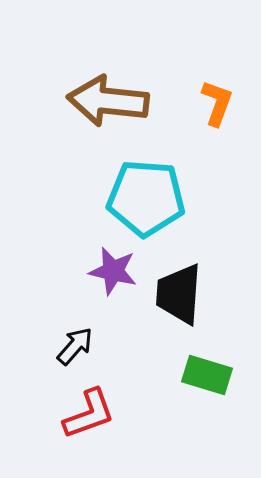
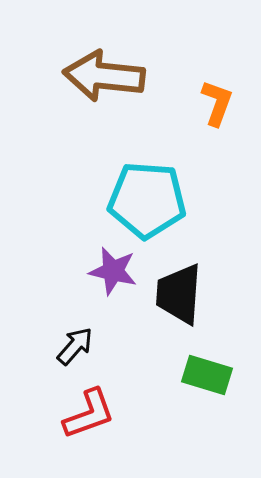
brown arrow: moved 4 px left, 25 px up
cyan pentagon: moved 1 px right, 2 px down
